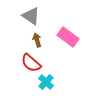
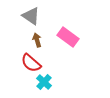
cyan cross: moved 2 px left
